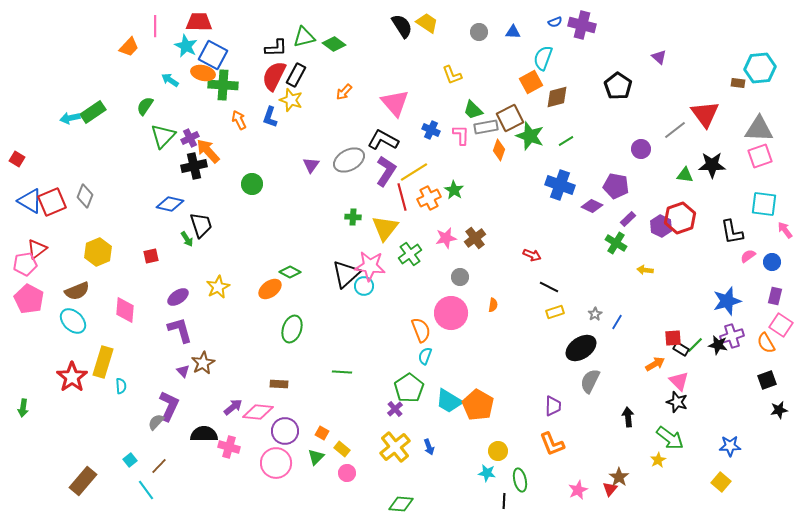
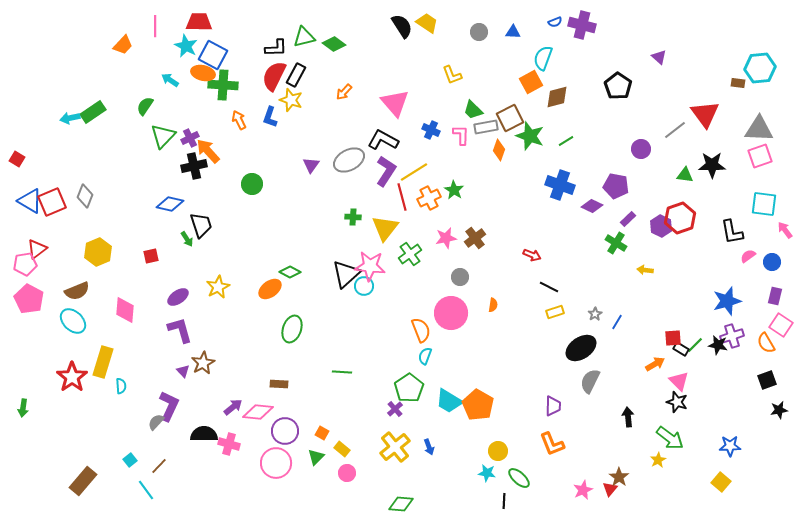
orange trapezoid at (129, 47): moved 6 px left, 2 px up
pink cross at (229, 447): moved 3 px up
green ellipse at (520, 480): moved 1 px left, 2 px up; rotated 35 degrees counterclockwise
pink star at (578, 490): moved 5 px right
